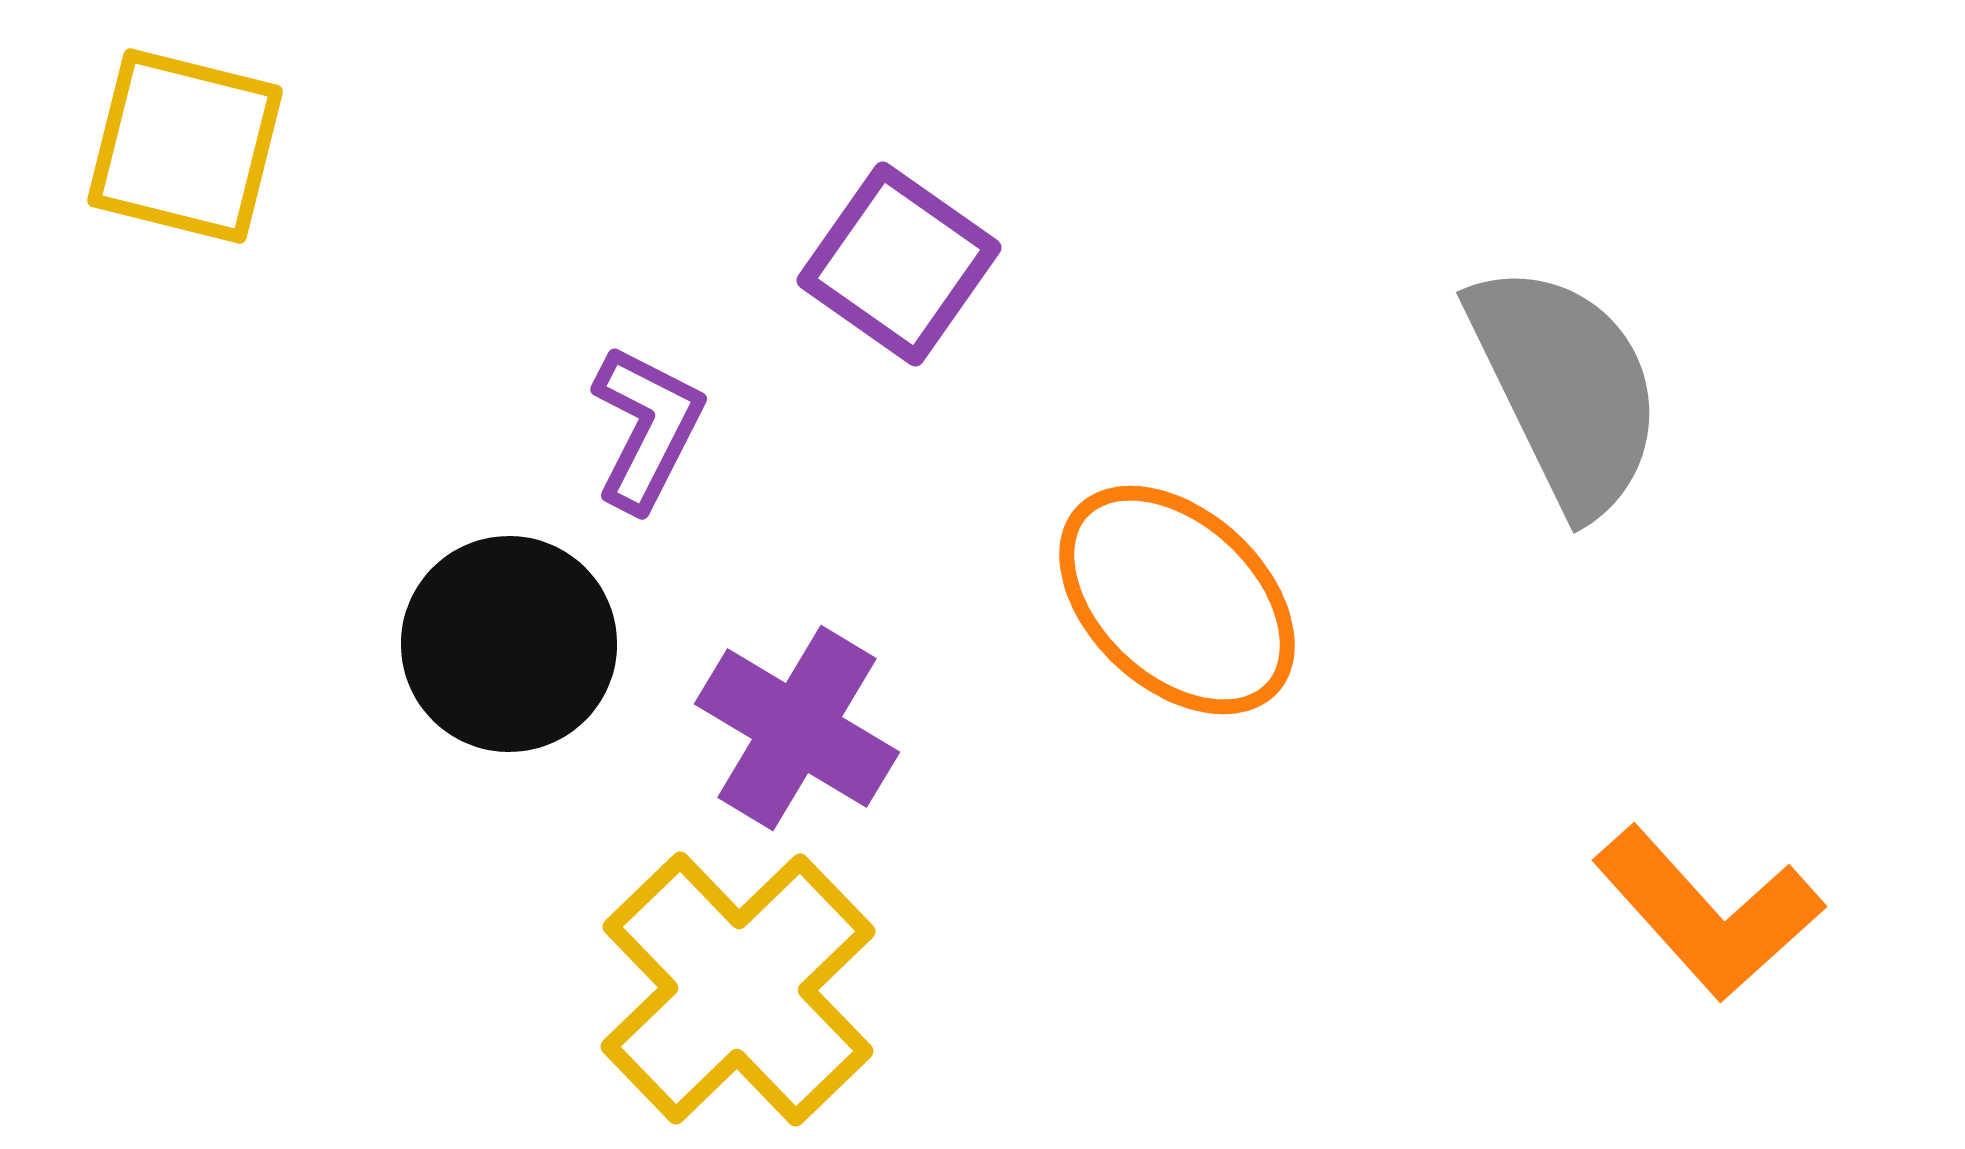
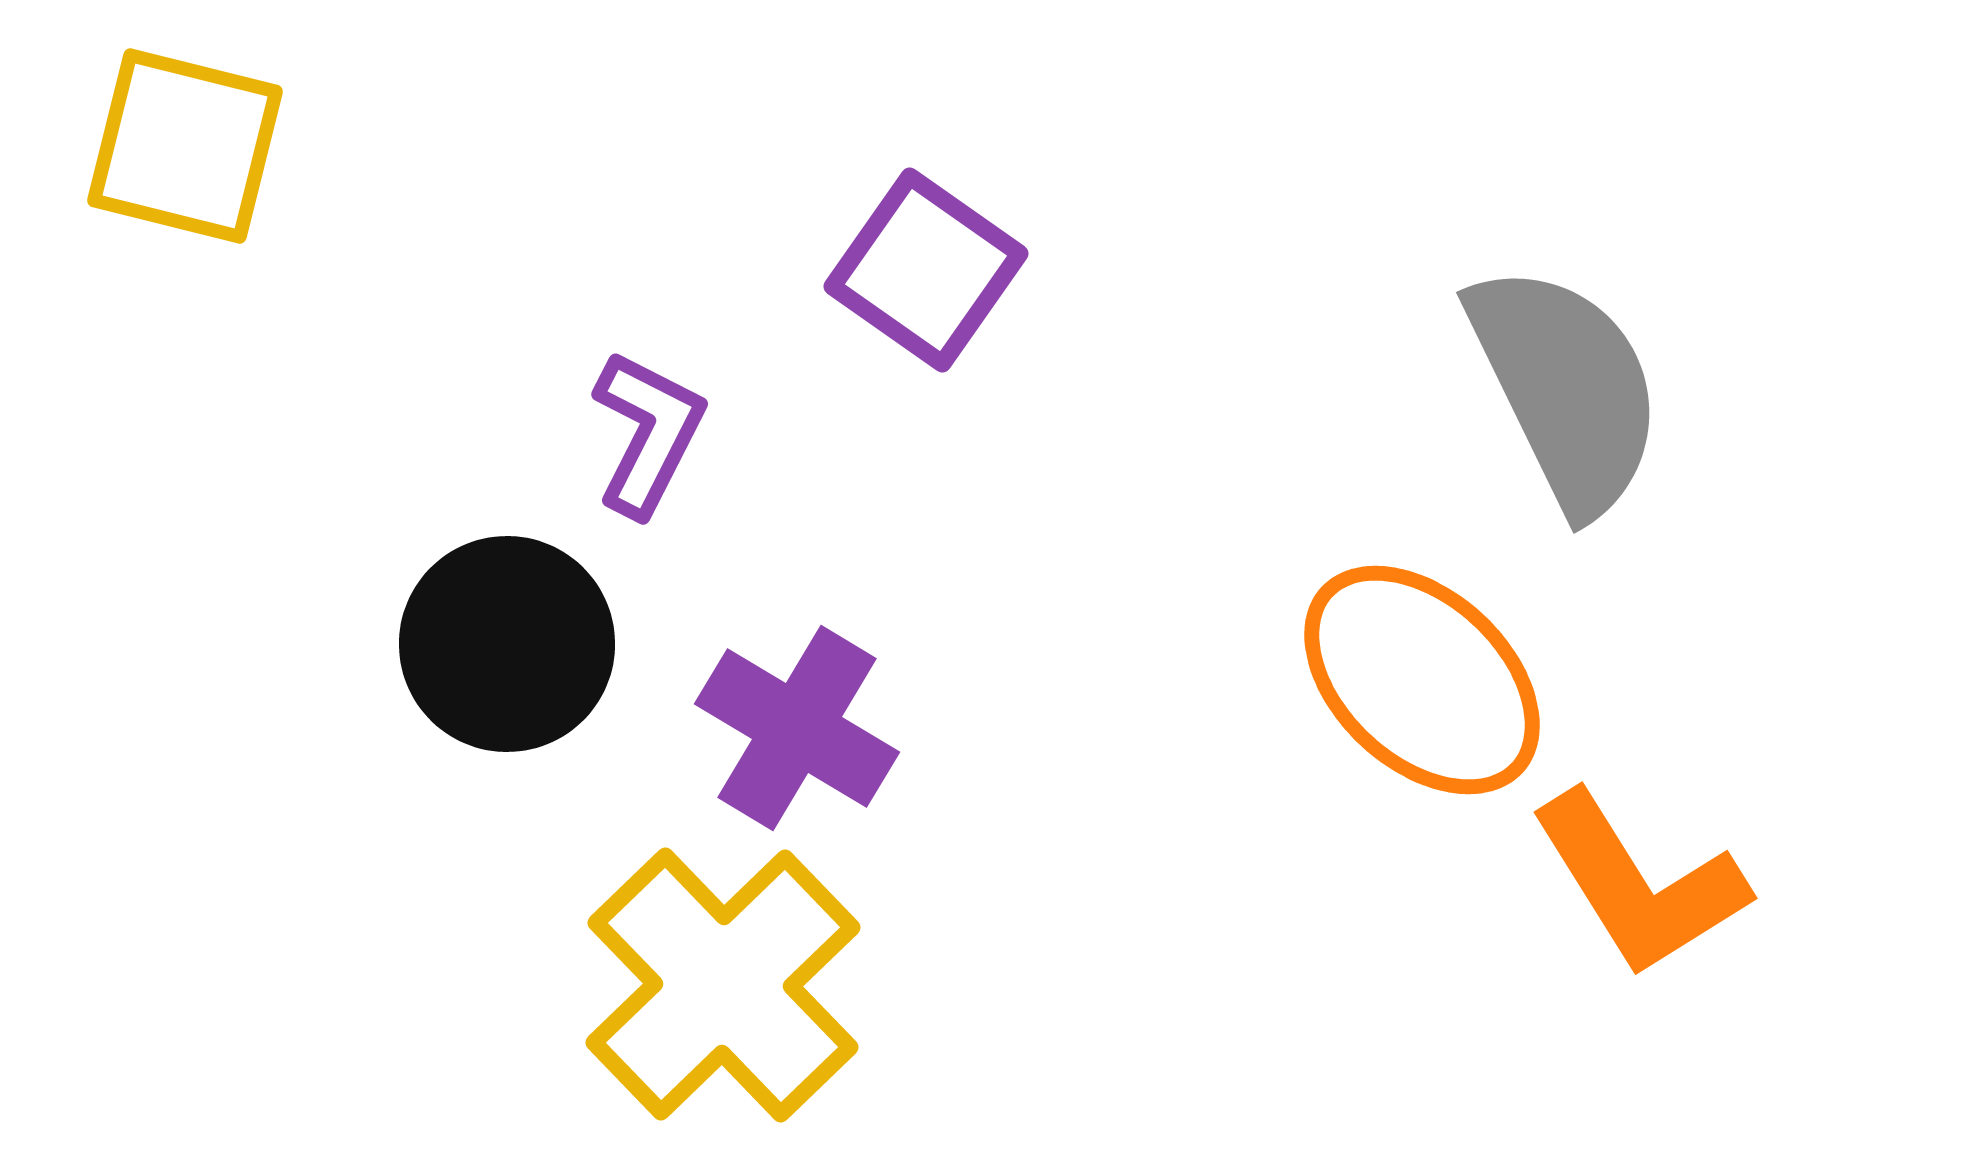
purple square: moved 27 px right, 6 px down
purple L-shape: moved 1 px right, 5 px down
orange ellipse: moved 245 px right, 80 px down
black circle: moved 2 px left
orange L-shape: moved 69 px left, 29 px up; rotated 10 degrees clockwise
yellow cross: moved 15 px left, 4 px up
